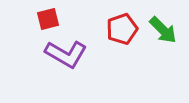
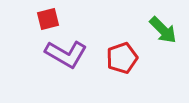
red pentagon: moved 29 px down
